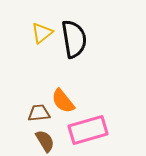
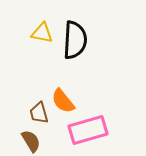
yellow triangle: rotated 50 degrees clockwise
black semicircle: moved 1 px right, 1 px down; rotated 12 degrees clockwise
brown trapezoid: rotated 100 degrees counterclockwise
brown semicircle: moved 14 px left
